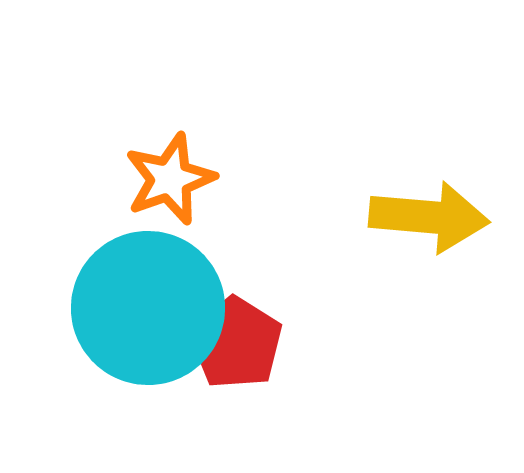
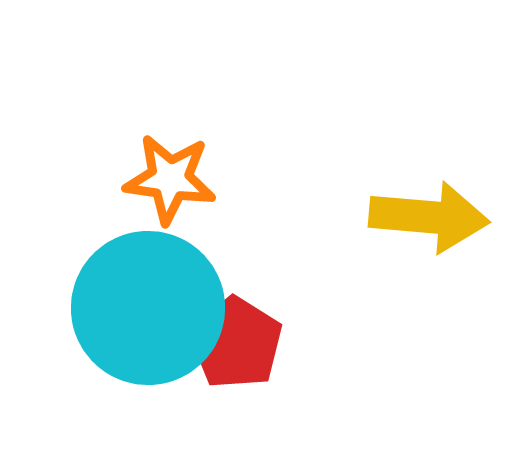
orange star: rotated 28 degrees clockwise
